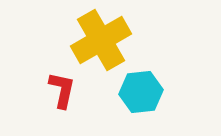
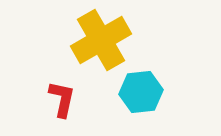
red L-shape: moved 9 px down
